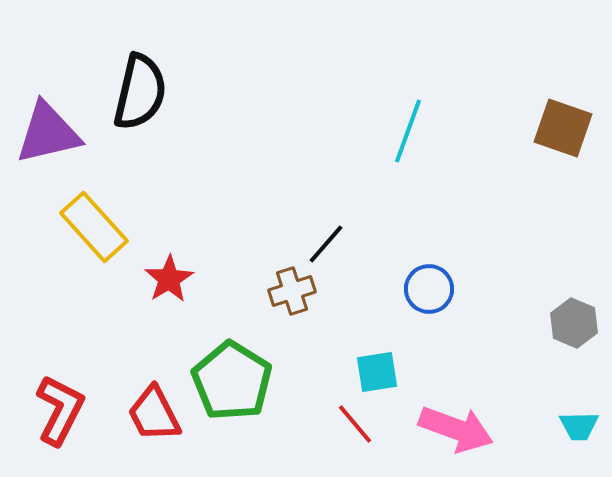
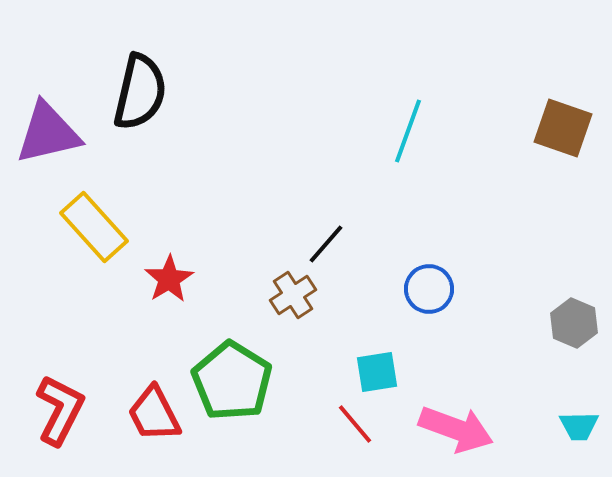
brown cross: moved 1 px right, 4 px down; rotated 15 degrees counterclockwise
